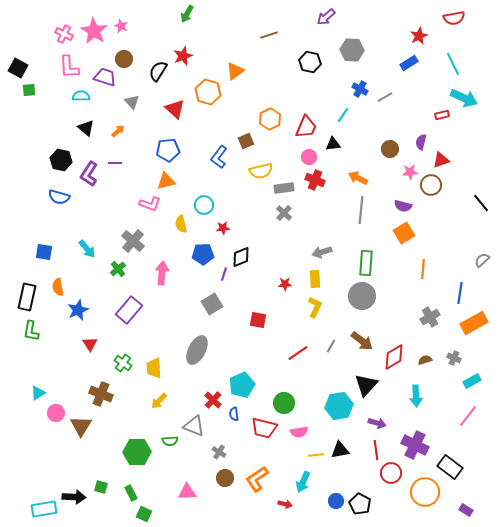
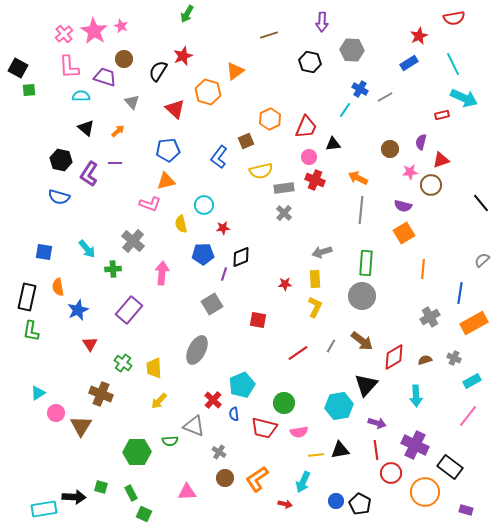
purple arrow at (326, 17): moved 4 px left, 5 px down; rotated 48 degrees counterclockwise
pink cross at (64, 34): rotated 24 degrees clockwise
cyan line at (343, 115): moved 2 px right, 5 px up
green cross at (118, 269): moved 5 px left; rotated 35 degrees clockwise
purple rectangle at (466, 510): rotated 16 degrees counterclockwise
